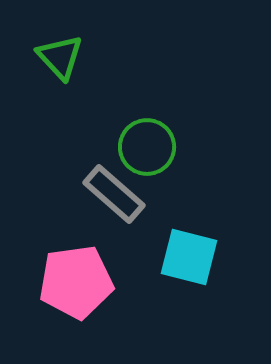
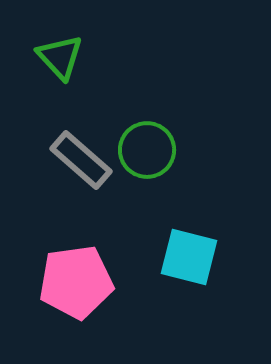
green circle: moved 3 px down
gray rectangle: moved 33 px left, 34 px up
